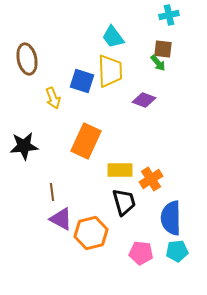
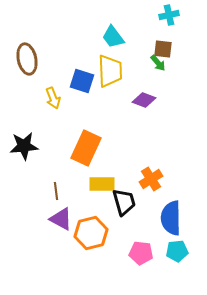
orange rectangle: moved 7 px down
yellow rectangle: moved 18 px left, 14 px down
brown line: moved 4 px right, 1 px up
